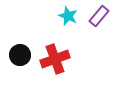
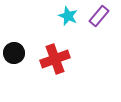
black circle: moved 6 px left, 2 px up
